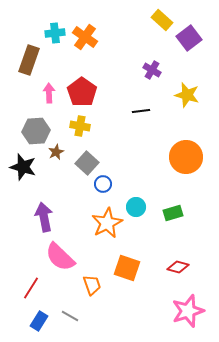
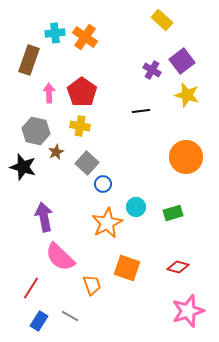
purple square: moved 7 px left, 23 px down
gray hexagon: rotated 16 degrees clockwise
